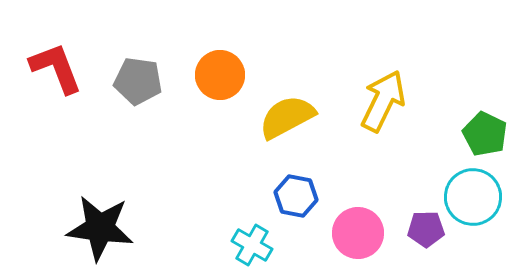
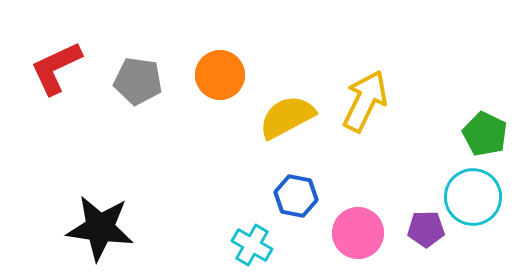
red L-shape: rotated 94 degrees counterclockwise
yellow arrow: moved 18 px left
